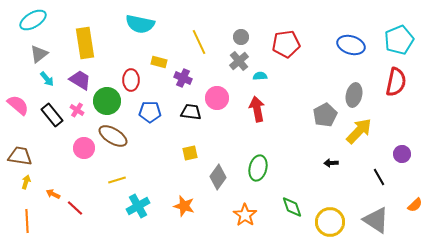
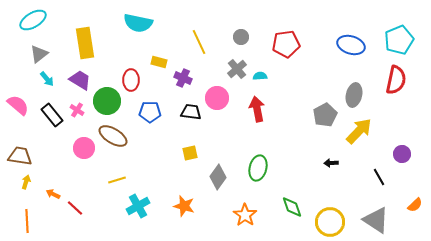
cyan semicircle at (140, 24): moved 2 px left, 1 px up
gray cross at (239, 61): moved 2 px left, 8 px down
red semicircle at (396, 82): moved 2 px up
